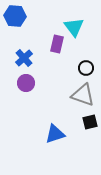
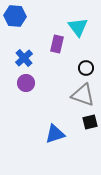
cyan triangle: moved 4 px right
